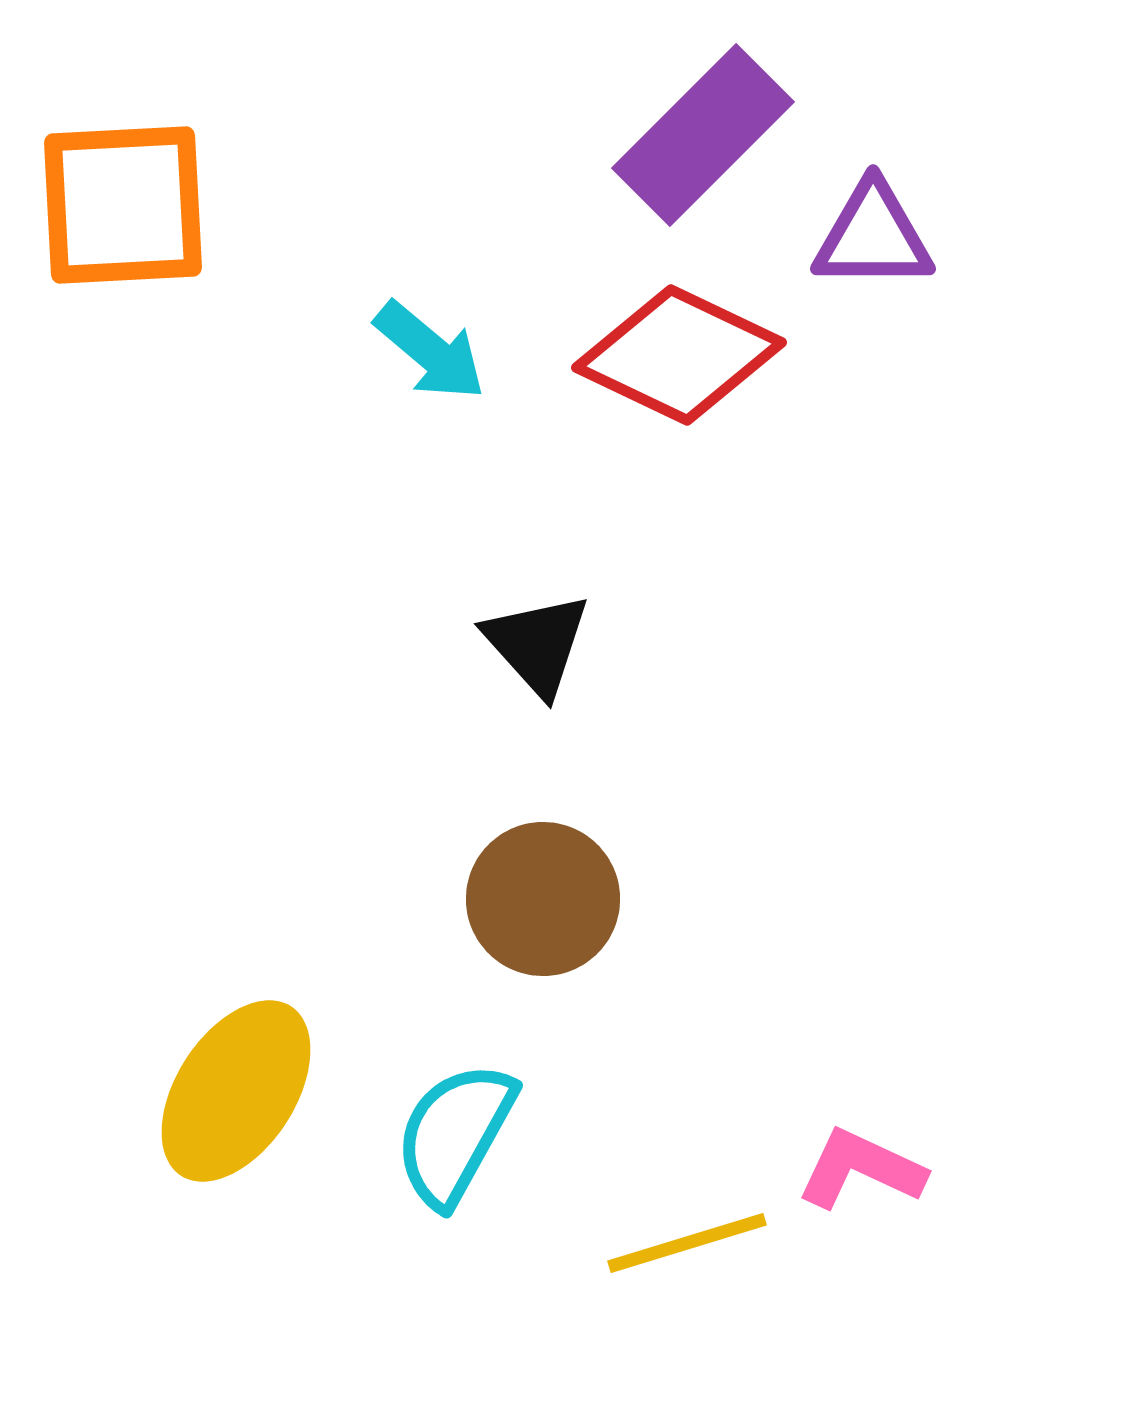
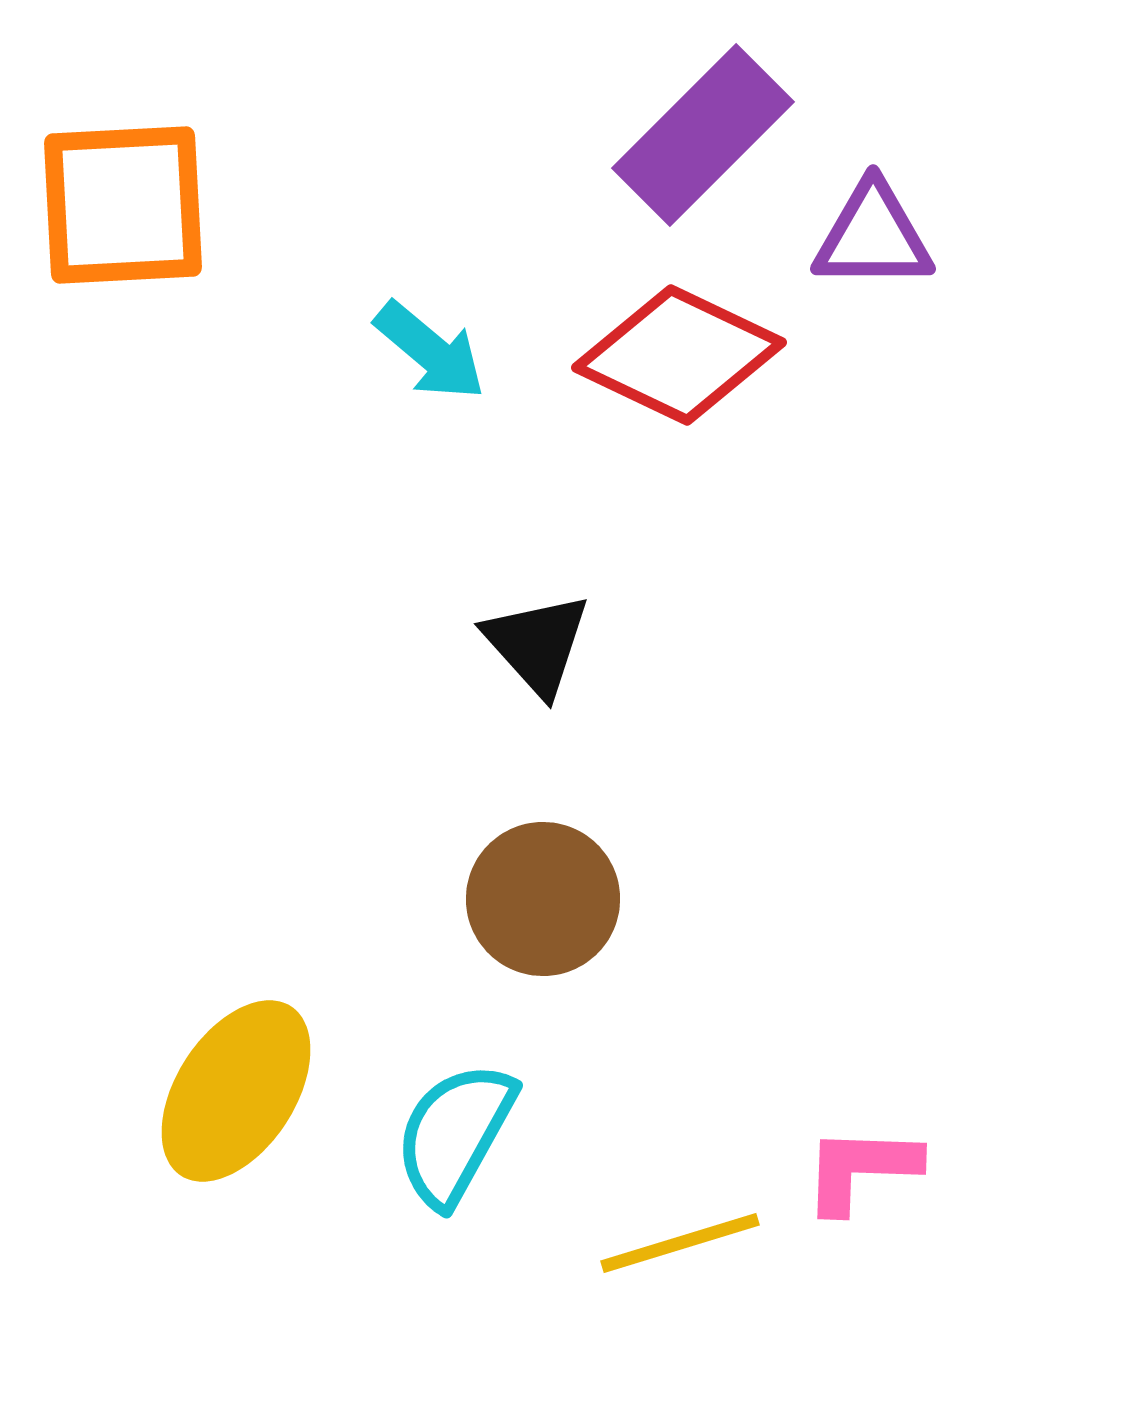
pink L-shape: rotated 23 degrees counterclockwise
yellow line: moved 7 px left
